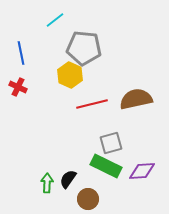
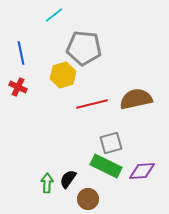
cyan line: moved 1 px left, 5 px up
yellow hexagon: moved 7 px left; rotated 20 degrees clockwise
